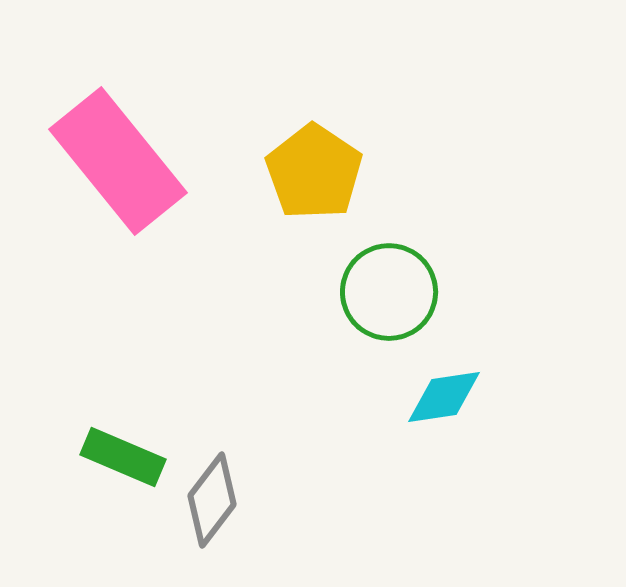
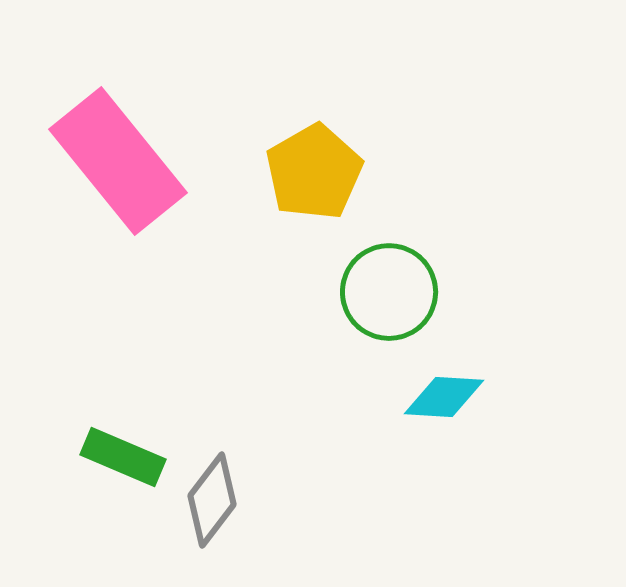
yellow pentagon: rotated 8 degrees clockwise
cyan diamond: rotated 12 degrees clockwise
